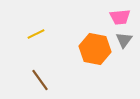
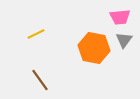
orange hexagon: moved 1 px left, 1 px up
